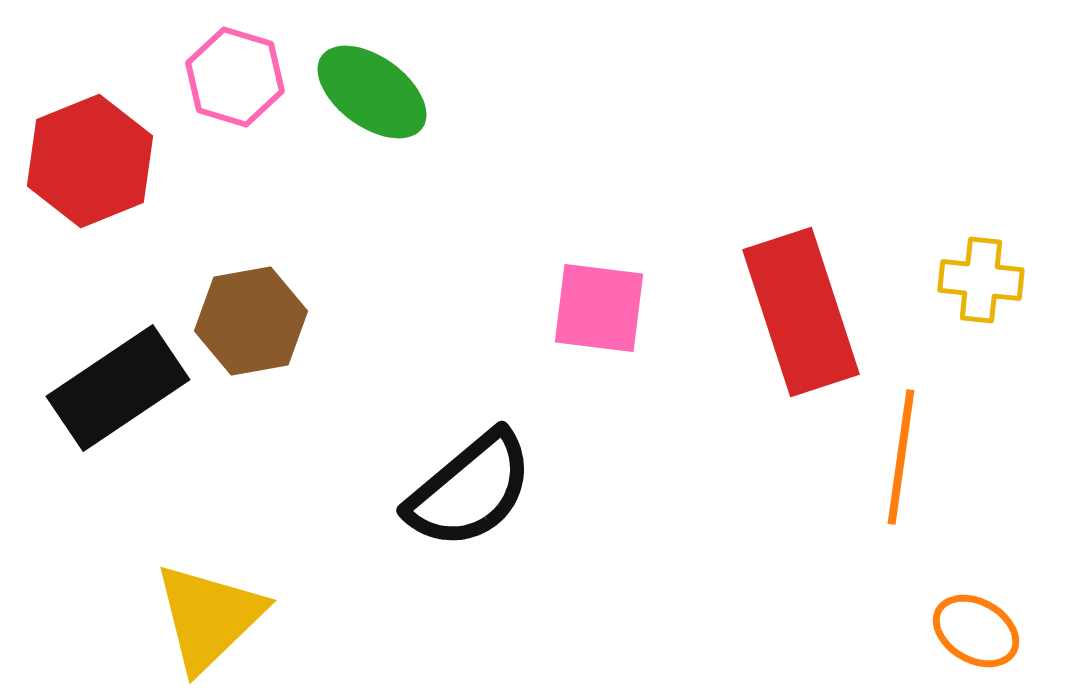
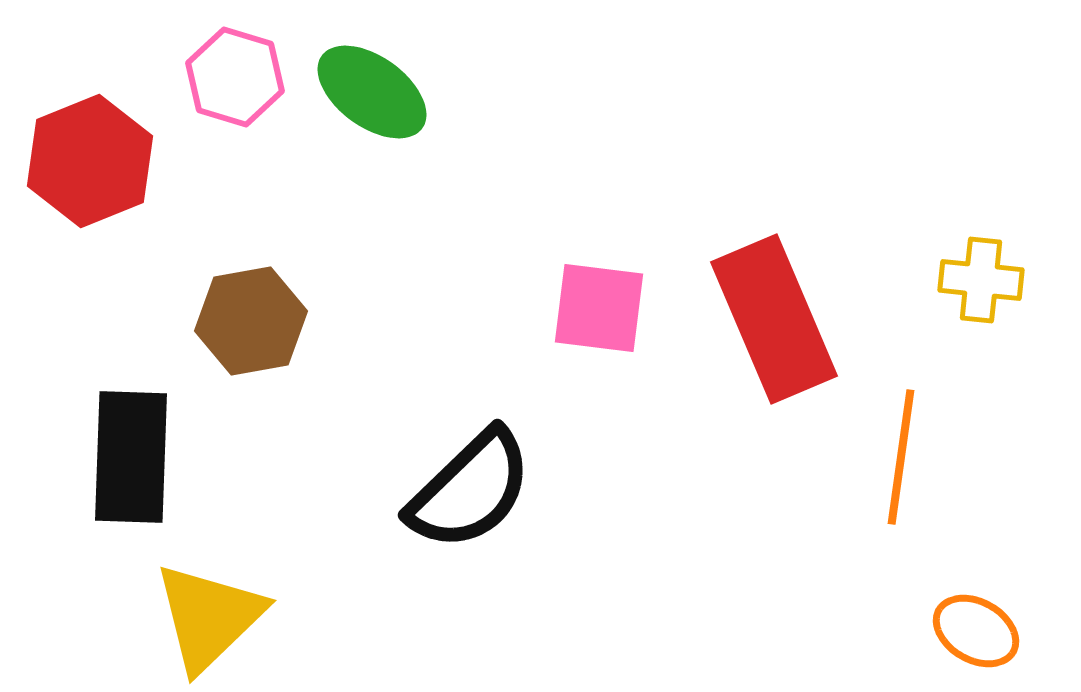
red rectangle: moved 27 px left, 7 px down; rotated 5 degrees counterclockwise
black rectangle: moved 13 px right, 69 px down; rotated 54 degrees counterclockwise
black semicircle: rotated 4 degrees counterclockwise
